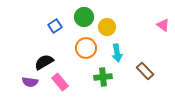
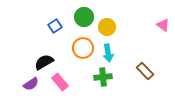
orange circle: moved 3 px left
cyan arrow: moved 9 px left
purple semicircle: moved 1 px right, 2 px down; rotated 42 degrees counterclockwise
